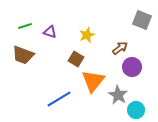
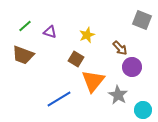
green line: rotated 24 degrees counterclockwise
brown arrow: rotated 84 degrees clockwise
cyan circle: moved 7 px right
